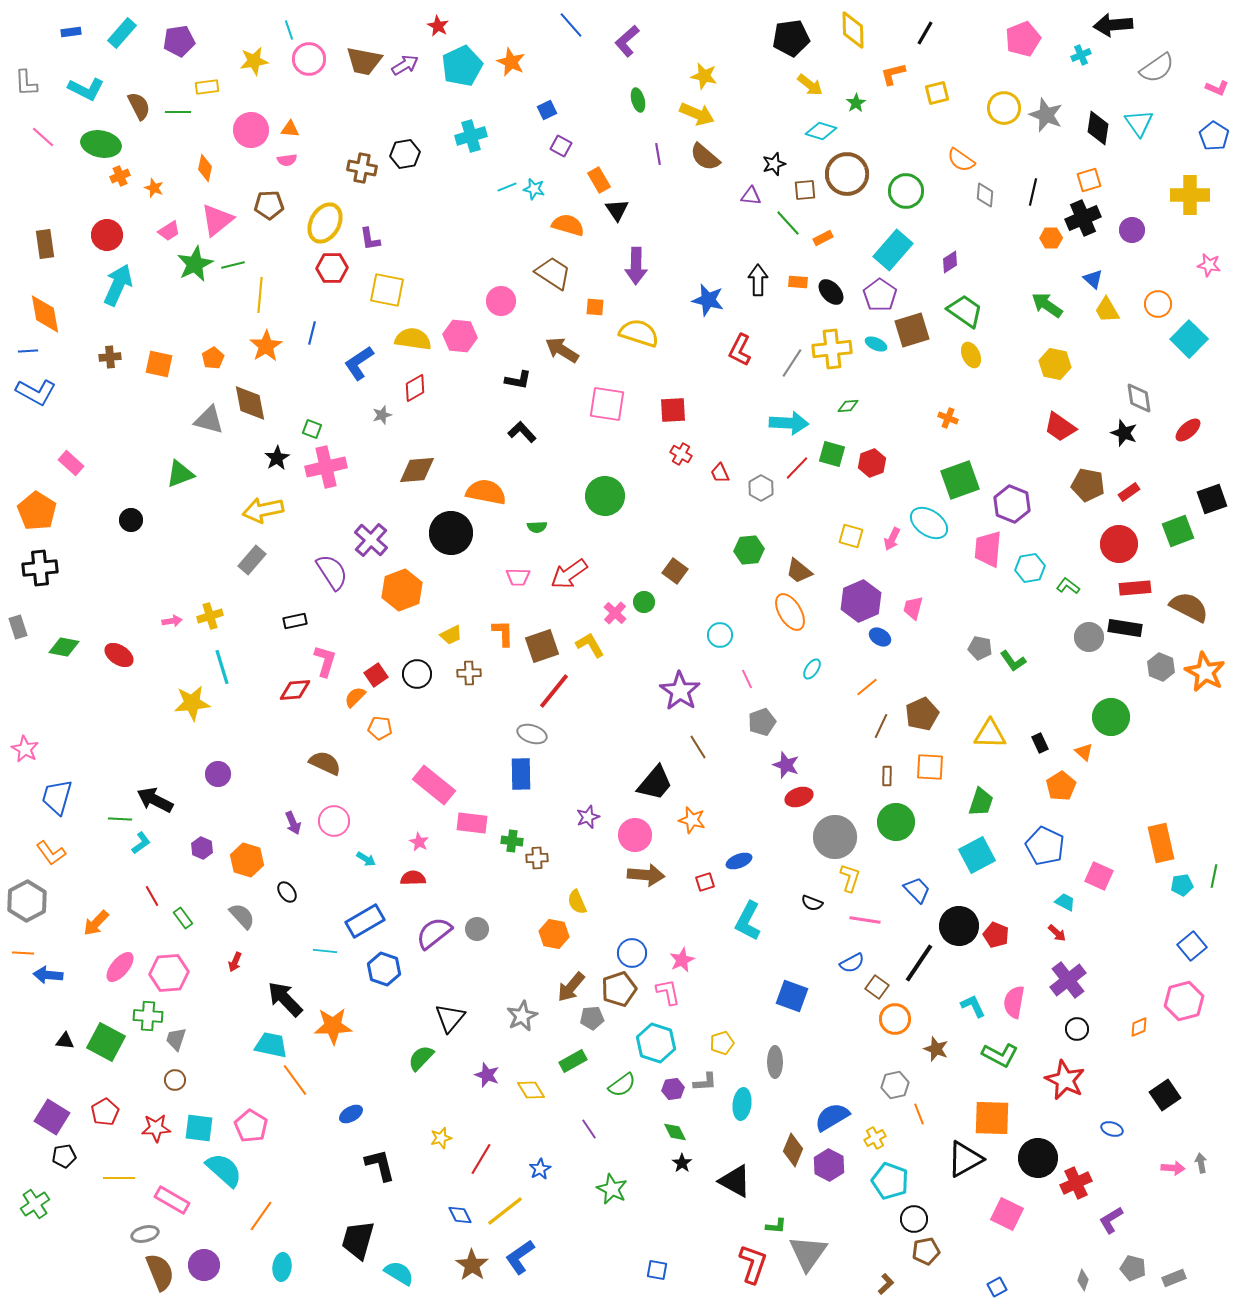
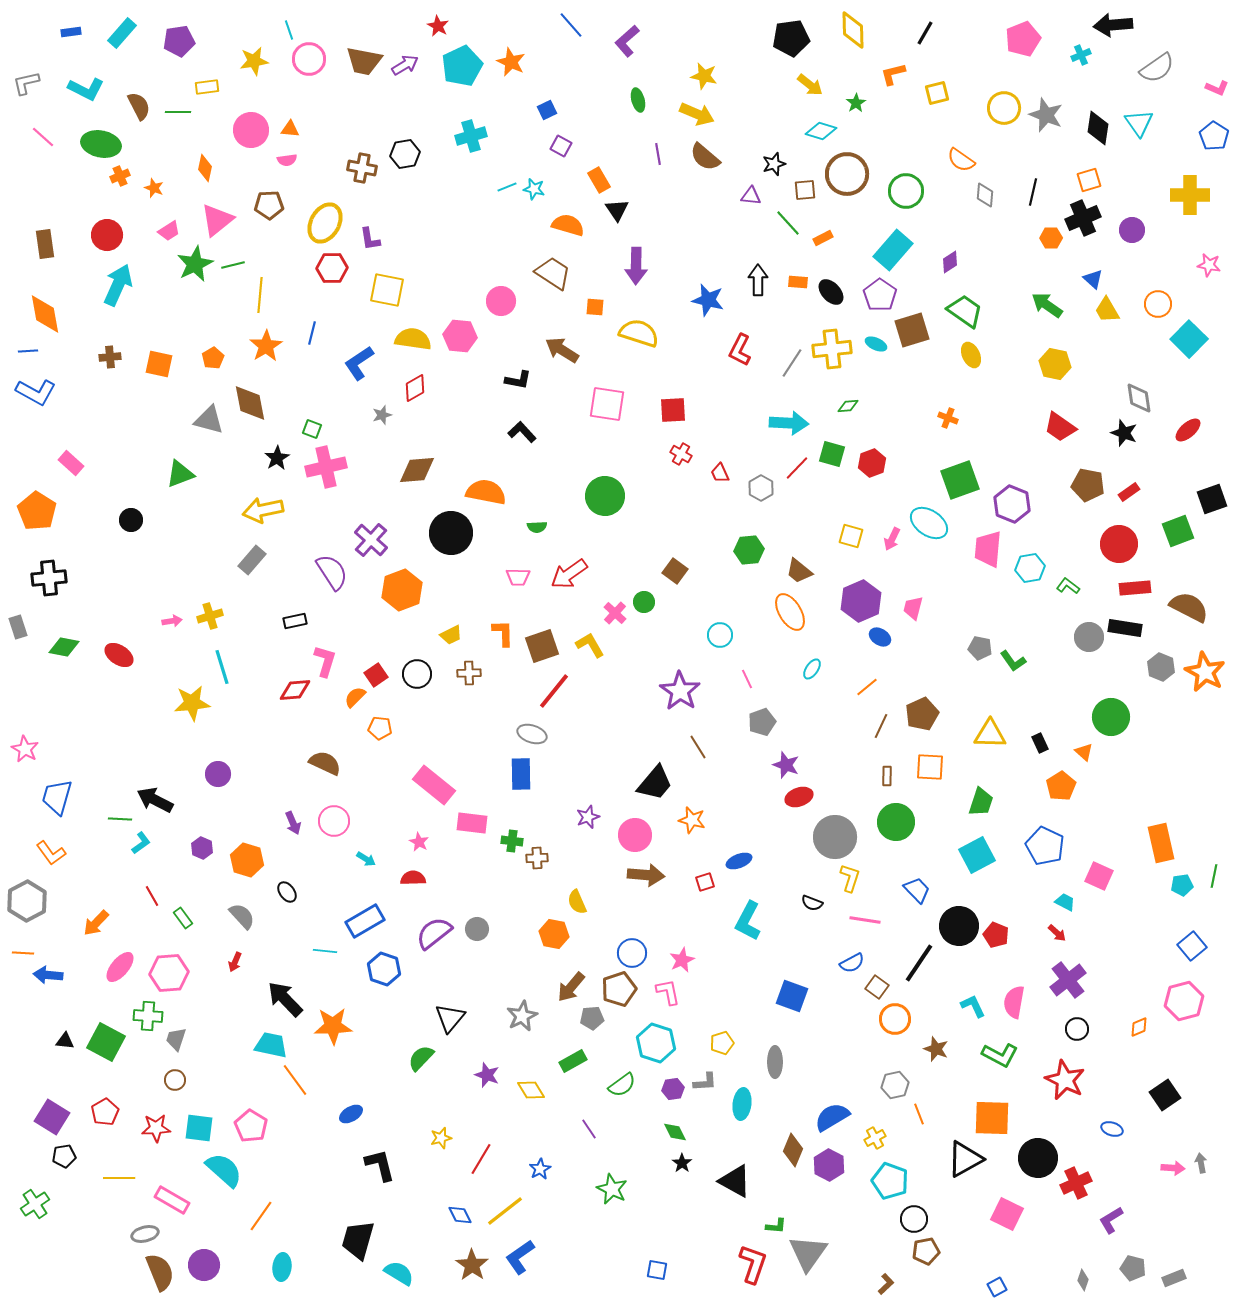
gray L-shape at (26, 83): rotated 80 degrees clockwise
black cross at (40, 568): moved 9 px right, 10 px down
